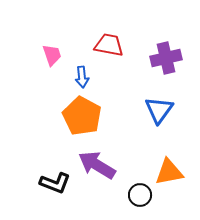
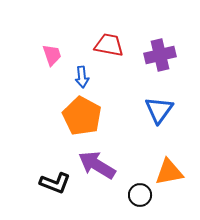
purple cross: moved 6 px left, 3 px up
